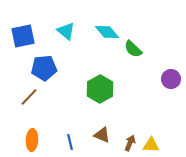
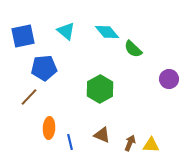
purple circle: moved 2 px left
orange ellipse: moved 17 px right, 12 px up
